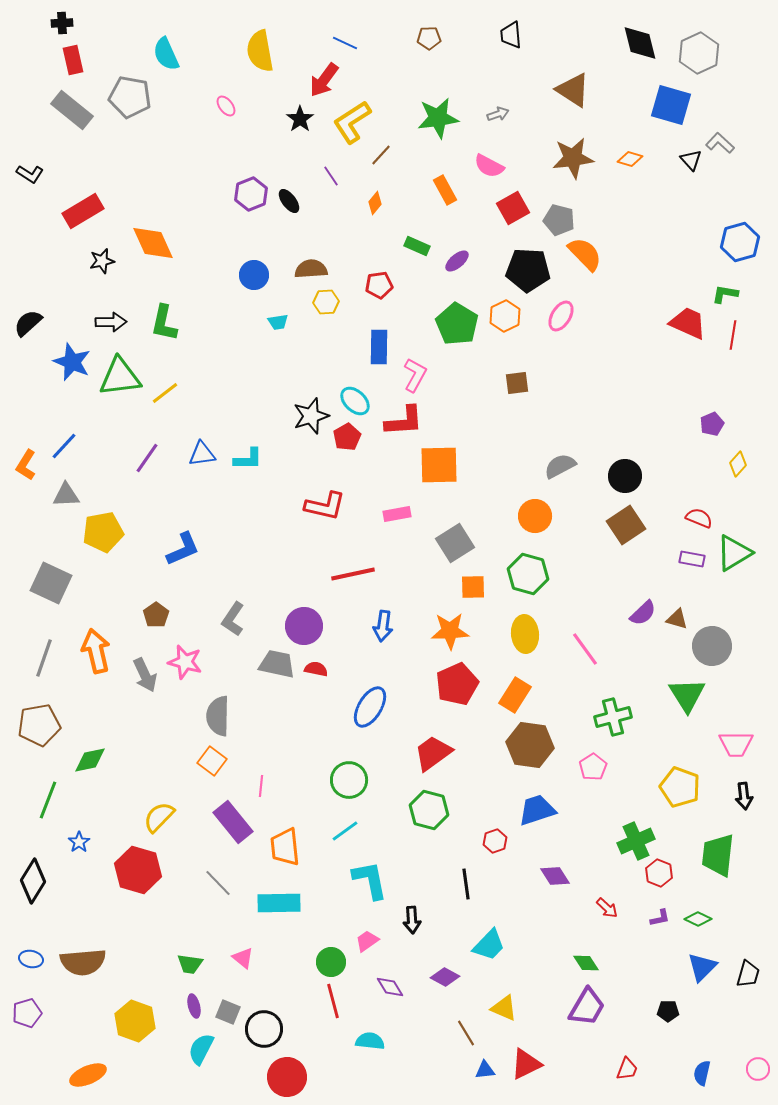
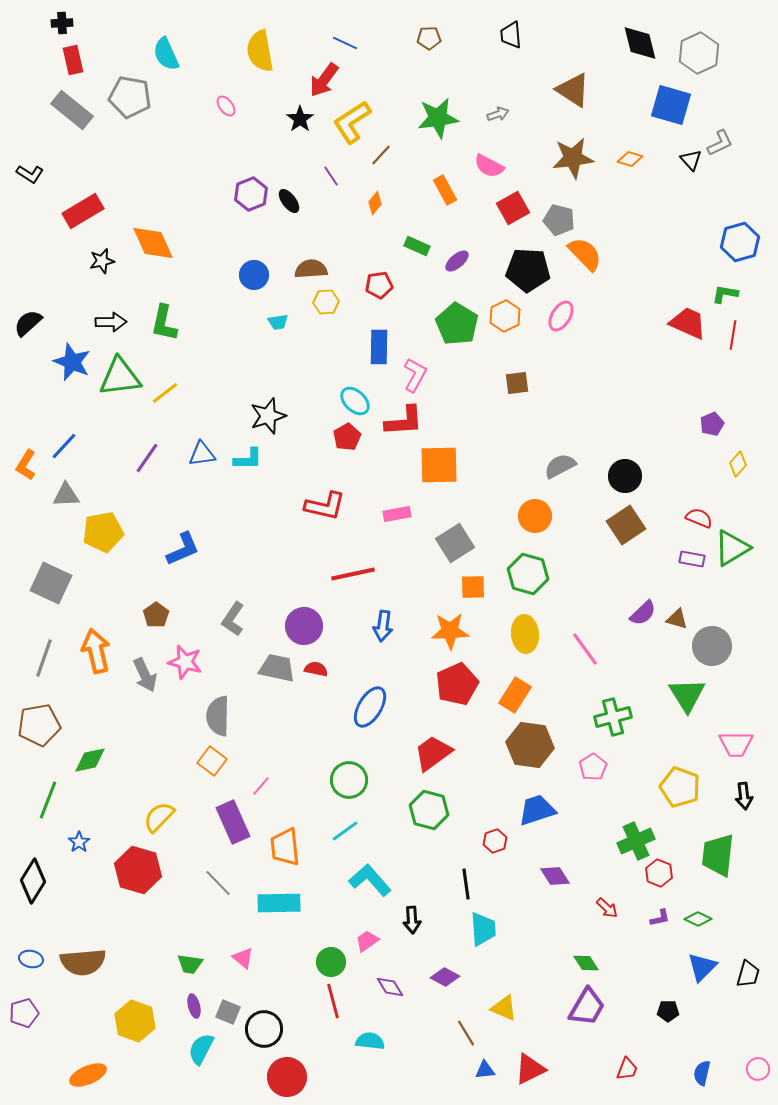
gray L-shape at (720, 143): rotated 112 degrees clockwise
black star at (311, 416): moved 43 px left
green triangle at (734, 553): moved 2 px left, 5 px up
gray trapezoid at (277, 664): moved 4 px down
pink line at (261, 786): rotated 35 degrees clockwise
purple rectangle at (233, 822): rotated 15 degrees clockwise
cyan L-shape at (370, 880): rotated 30 degrees counterclockwise
cyan trapezoid at (489, 945): moved 6 px left, 16 px up; rotated 48 degrees counterclockwise
purple pentagon at (27, 1013): moved 3 px left
red triangle at (526, 1064): moved 4 px right, 5 px down
